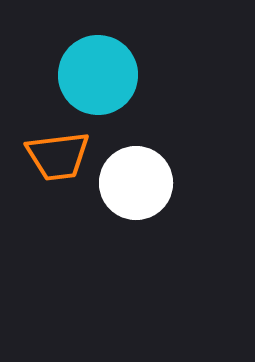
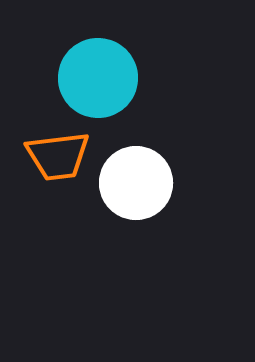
cyan circle: moved 3 px down
